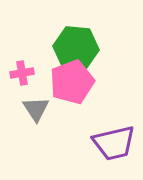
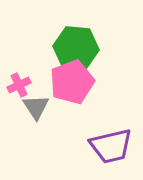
pink cross: moved 3 px left, 12 px down; rotated 15 degrees counterclockwise
gray triangle: moved 2 px up
purple trapezoid: moved 3 px left, 3 px down
